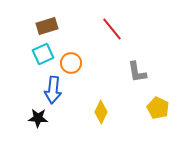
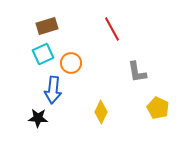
red line: rotated 10 degrees clockwise
